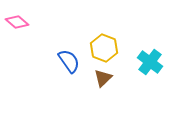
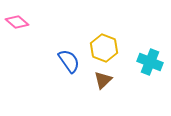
cyan cross: rotated 15 degrees counterclockwise
brown triangle: moved 2 px down
